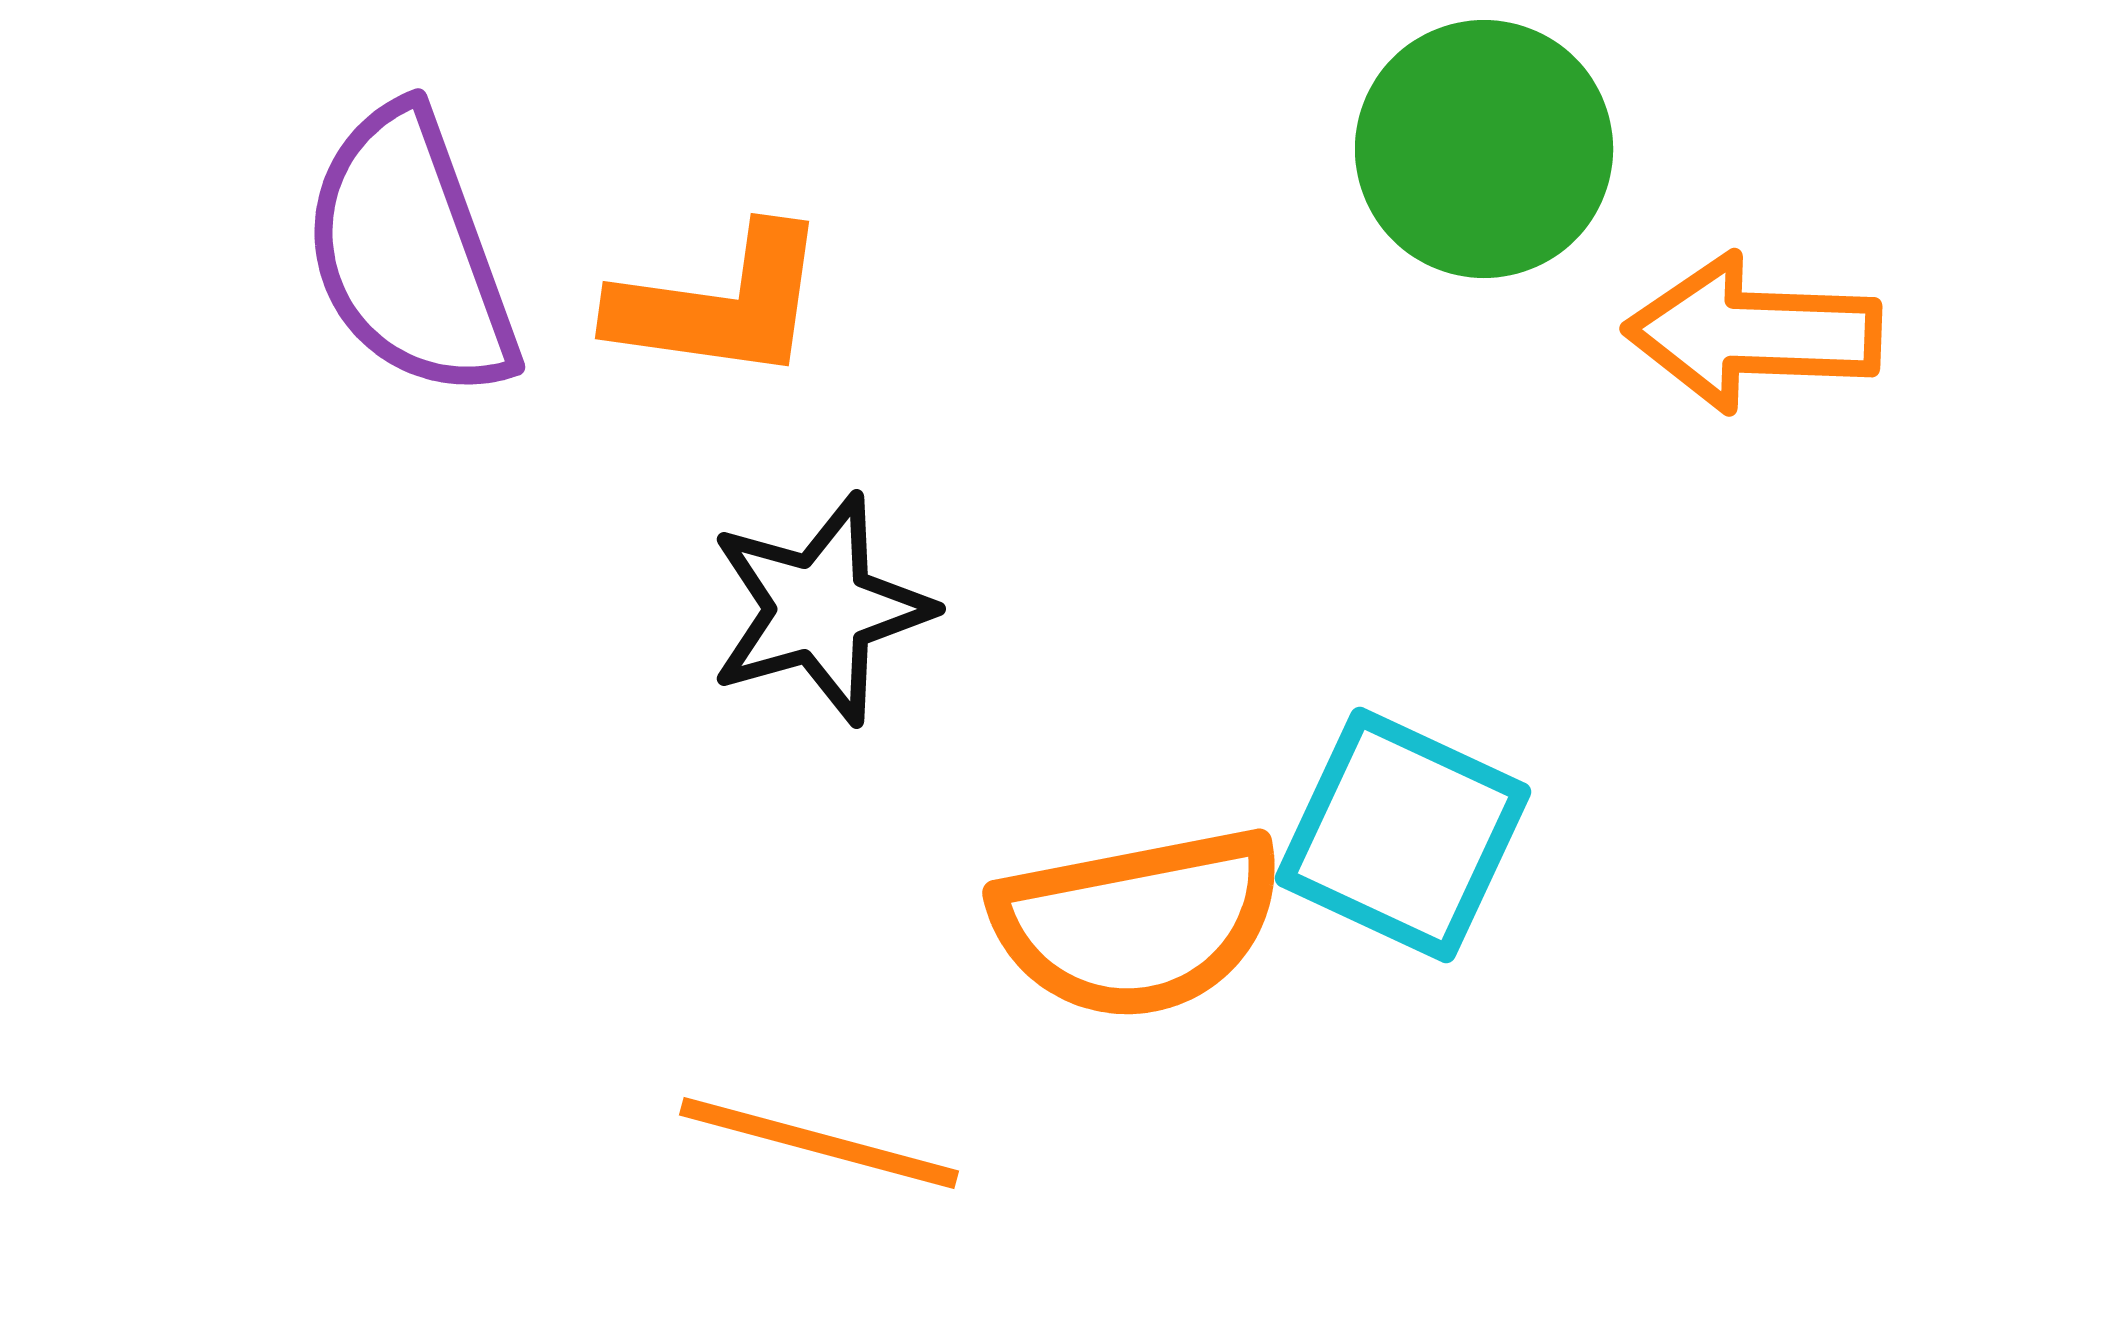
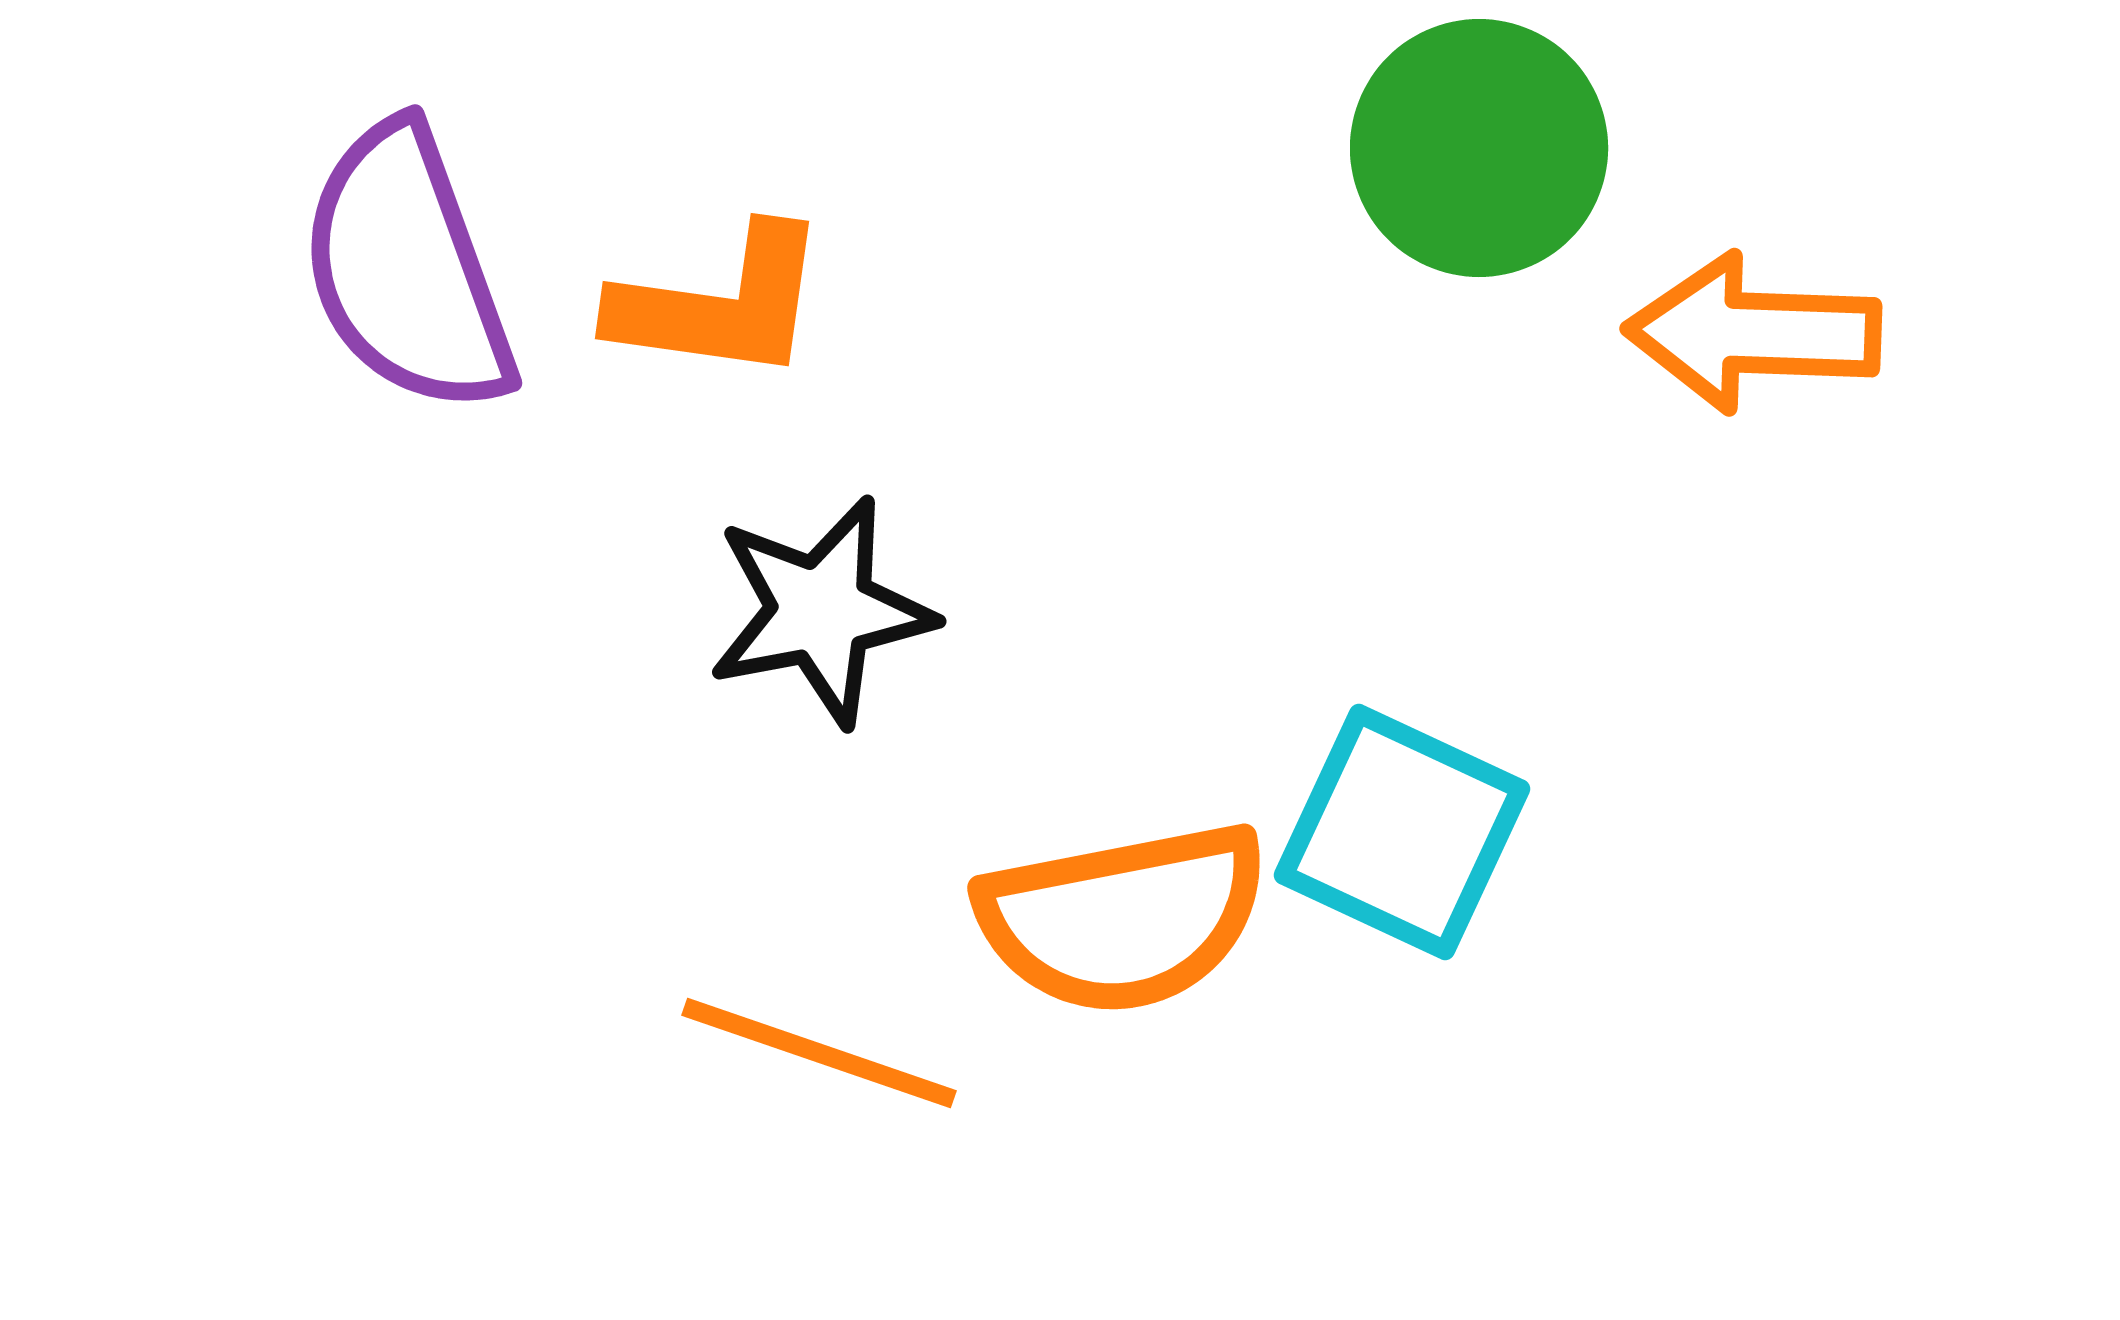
green circle: moved 5 px left, 1 px up
purple semicircle: moved 3 px left, 16 px down
black star: moved 1 px right, 2 px down; rotated 5 degrees clockwise
cyan square: moved 1 px left, 3 px up
orange semicircle: moved 15 px left, 5 px up
orange line: moved 90 px up; rotated 4 degrees clockwise
